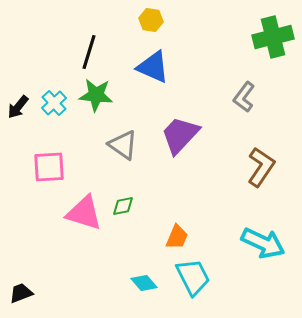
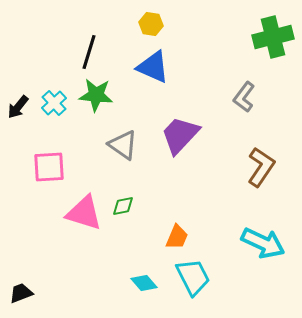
yellow hexagon: moved 4 px down
